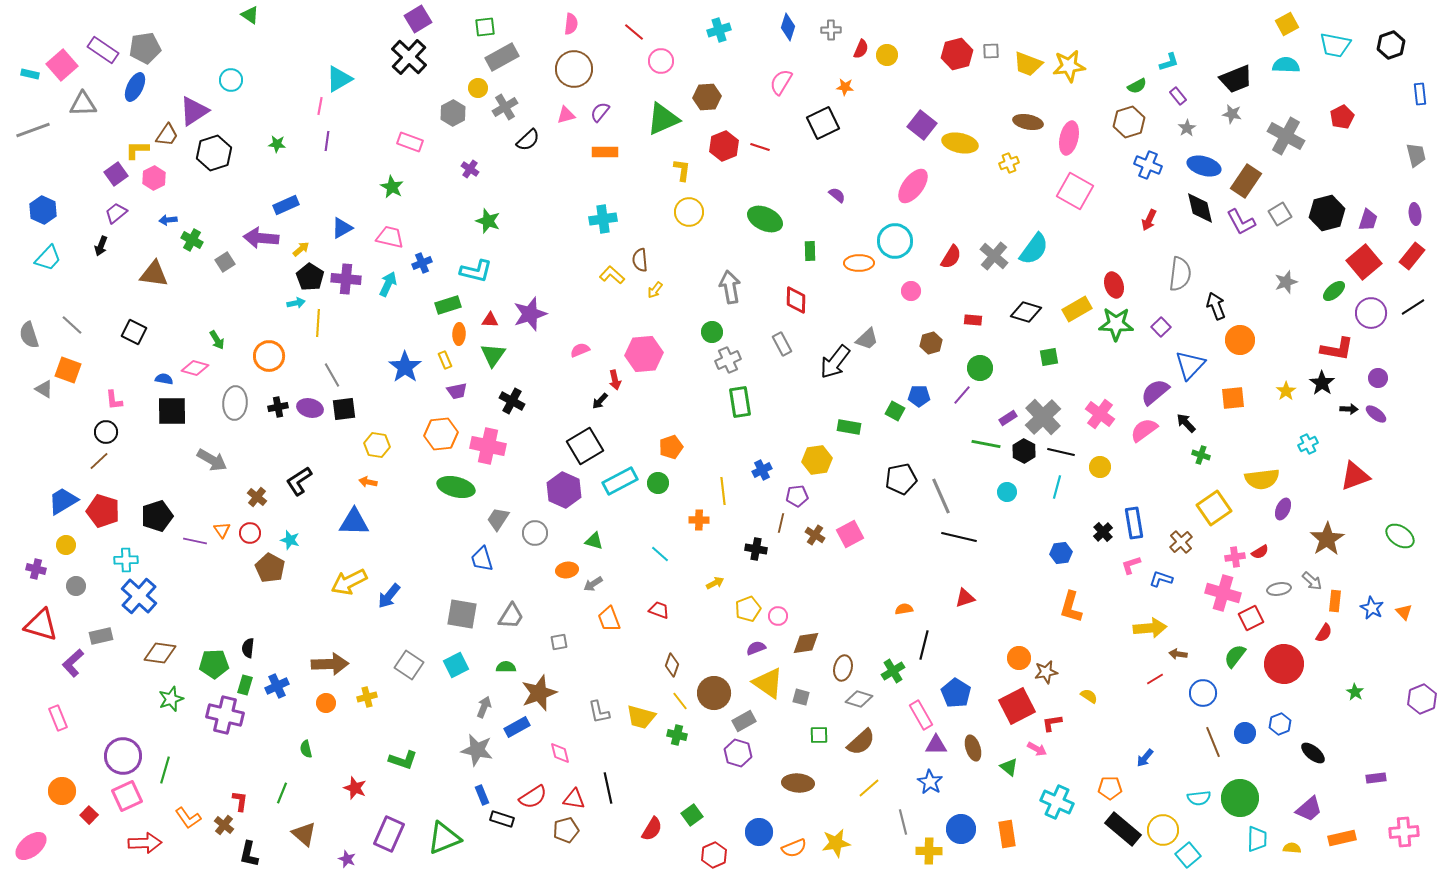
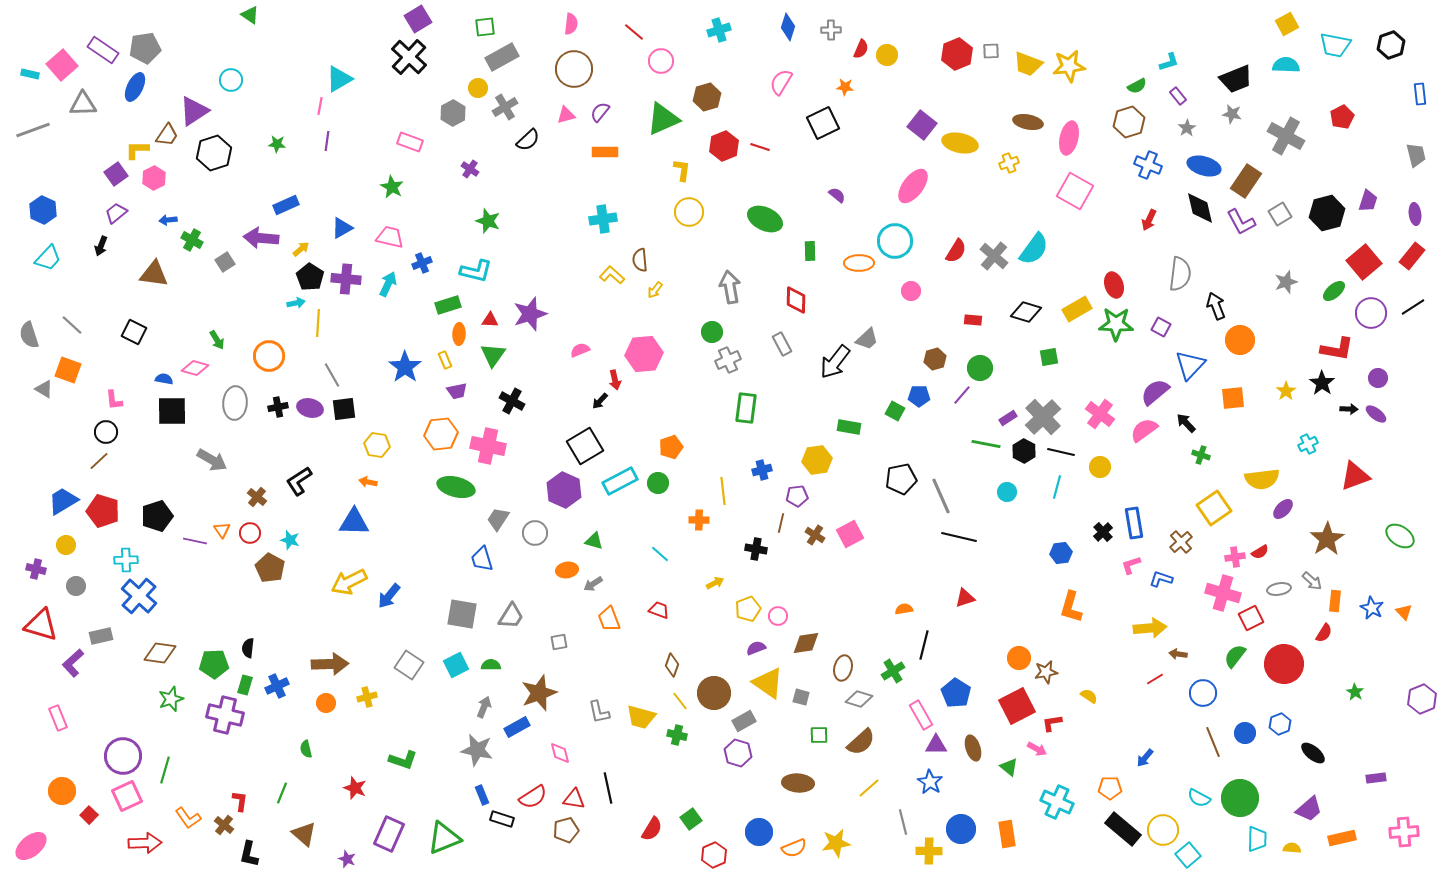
red hexagon at (957, 54): rotated 8 degrees counterclockwise
brown hexagon at (707, 97): rotated 12 degrees counterclockwise
purple trapezoid at (1368, 220): moved 19 px up
red semicircle at (951, 257): moved 5 px right, 6 px up
purple square at (1161, 327): rotated 18 degrees counterclockwise
brown hexagon at (931, 343): moved 4 px right, 16 px down
green rectangle at (740, 402): moved 6 px right, 6 px down; rotated 16 degrees clockwise
blue cross at (762, 470): rotated 12 degrees clockwise
purple ellipse at (1283, 509): rotated 20 degrees clockwise
green semicircle at (506, 667): moved 15 px left, 2 px up
cyan semicircle at (1199, 798): rotated 35 degrees clockwise
green square at (692, 815): moved 1 px left, 4 px down
